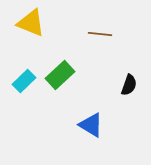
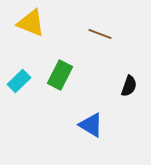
brown line: rotated 15 degrees clockwise
green rectangle: rotated 20 degrees counterclockwise
cyan rectangle: moved 5 px left
black semicircle: moved 1 px down
